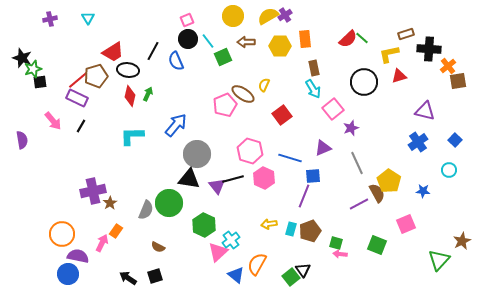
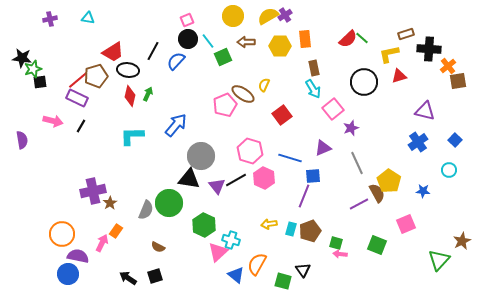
cyan triangle at (88, 18): rotated 48 degrees counterclockwise
black star at (22, 58): rotated 12 degrees counterclockwise
blue semicircle at (176, 61): rotated 66 degrees clockwise
pink arrow at (53, 121): rotated 36 degrees counterclockwise
gray circle at (197, 154): moved 4 px right, 2 px down
black line at (233, 179): moved 3 px right, 1 px down; rotated 15 degrees counterclockwise
cyan cross at (231, 240): rotated 36 degrees counterclockwise
green square at (291, 277): moved 8 px left, 4 px down; rotated 36 degrees counterclockwise
